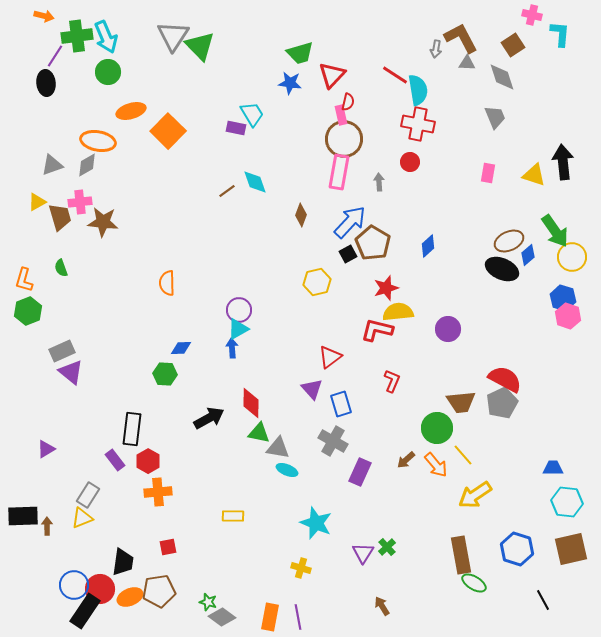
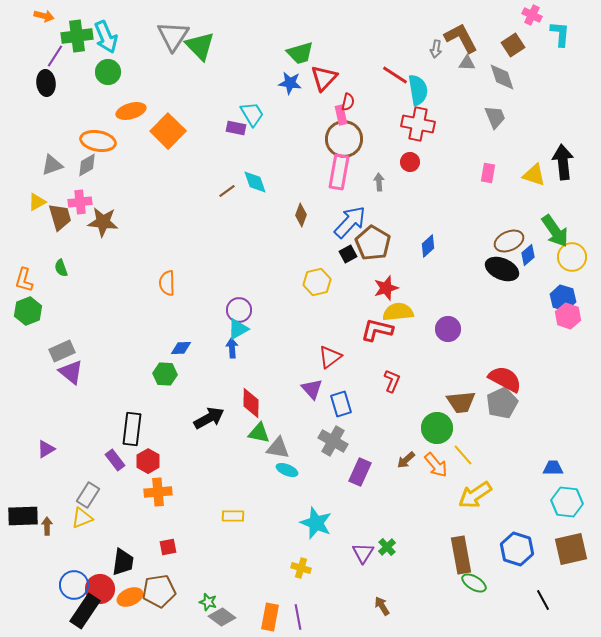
pink cross at (532, 15): rotated 12 degrees clockwise
red triangle at (332, 75): moved 8 px left, 3 px down
